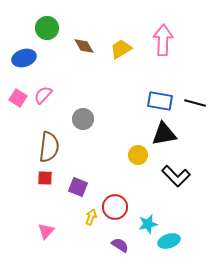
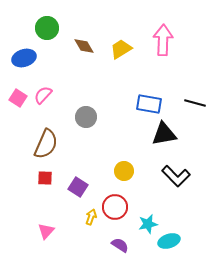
blue rectangle: moved 11 px left, 3 px down
gray circle: moved 3 px right, 2 px up
brown semicircle: moved 3 px left, 3 px up; rotated 16 degrees clockwise
yellow circle: moved 14 px left, 16 px down
purple square: rotated 12 degrees clockwise
